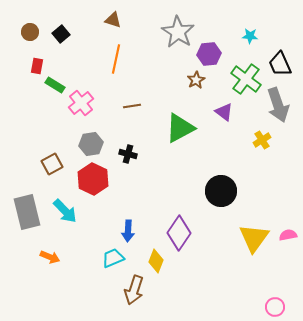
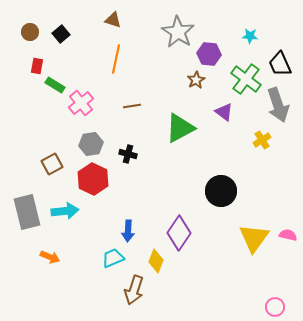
purple hexagon: rotated 10 degrees clockwise
cyan arrow: rotated 52 degrees counterclockwise
pink semicircle: rotated 24 degrees clockwise
